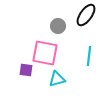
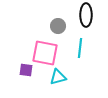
black ellipse: rotated 35 degrees counterclockwise
cyan line: moved 9 px left, 8 px up
cyan triangle: moved 1 px right, 2 px up
